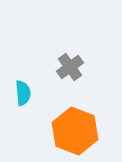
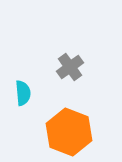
orange hexagon: moved 6 px left, 1 px down
